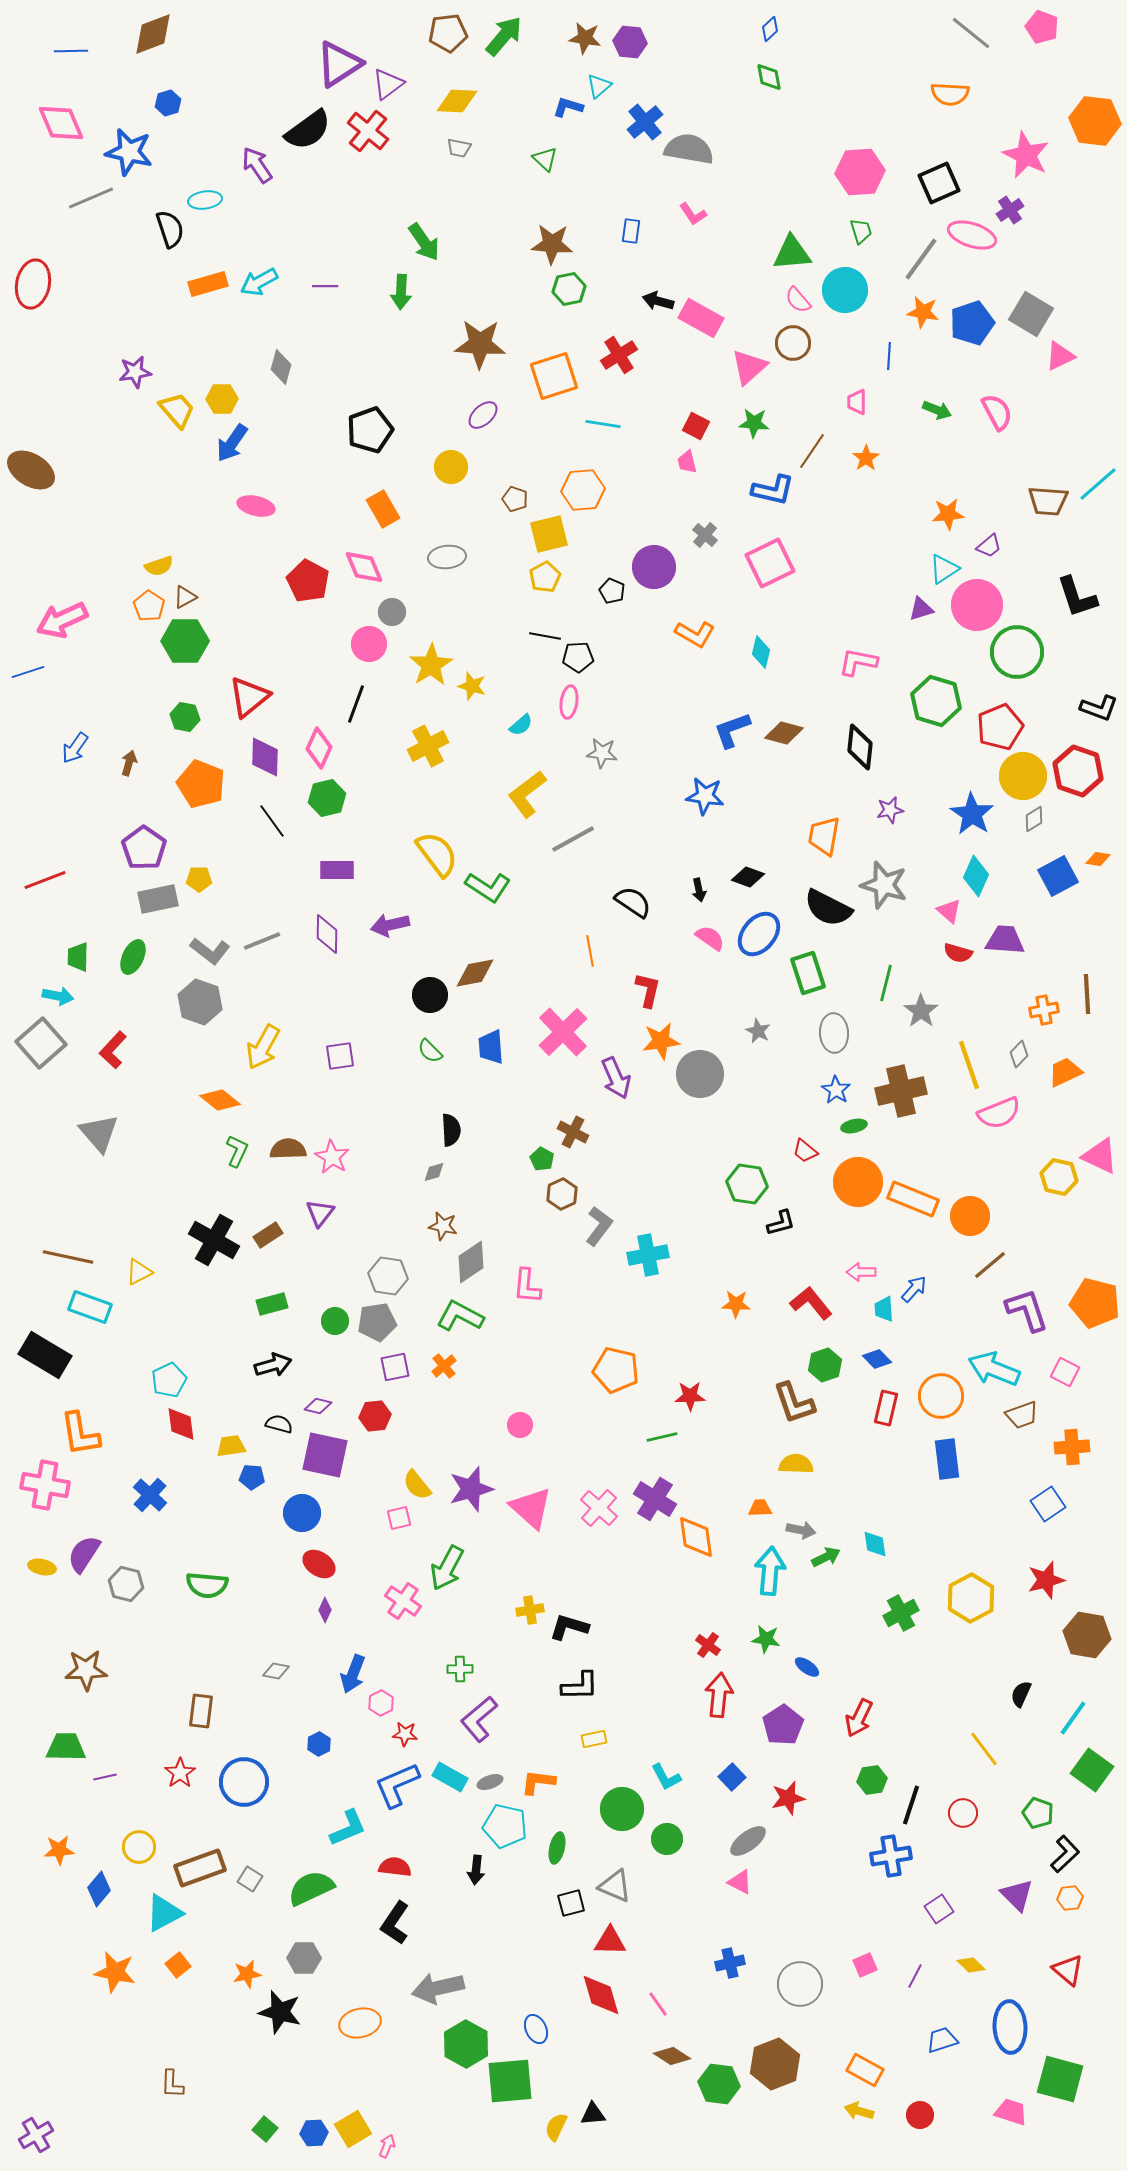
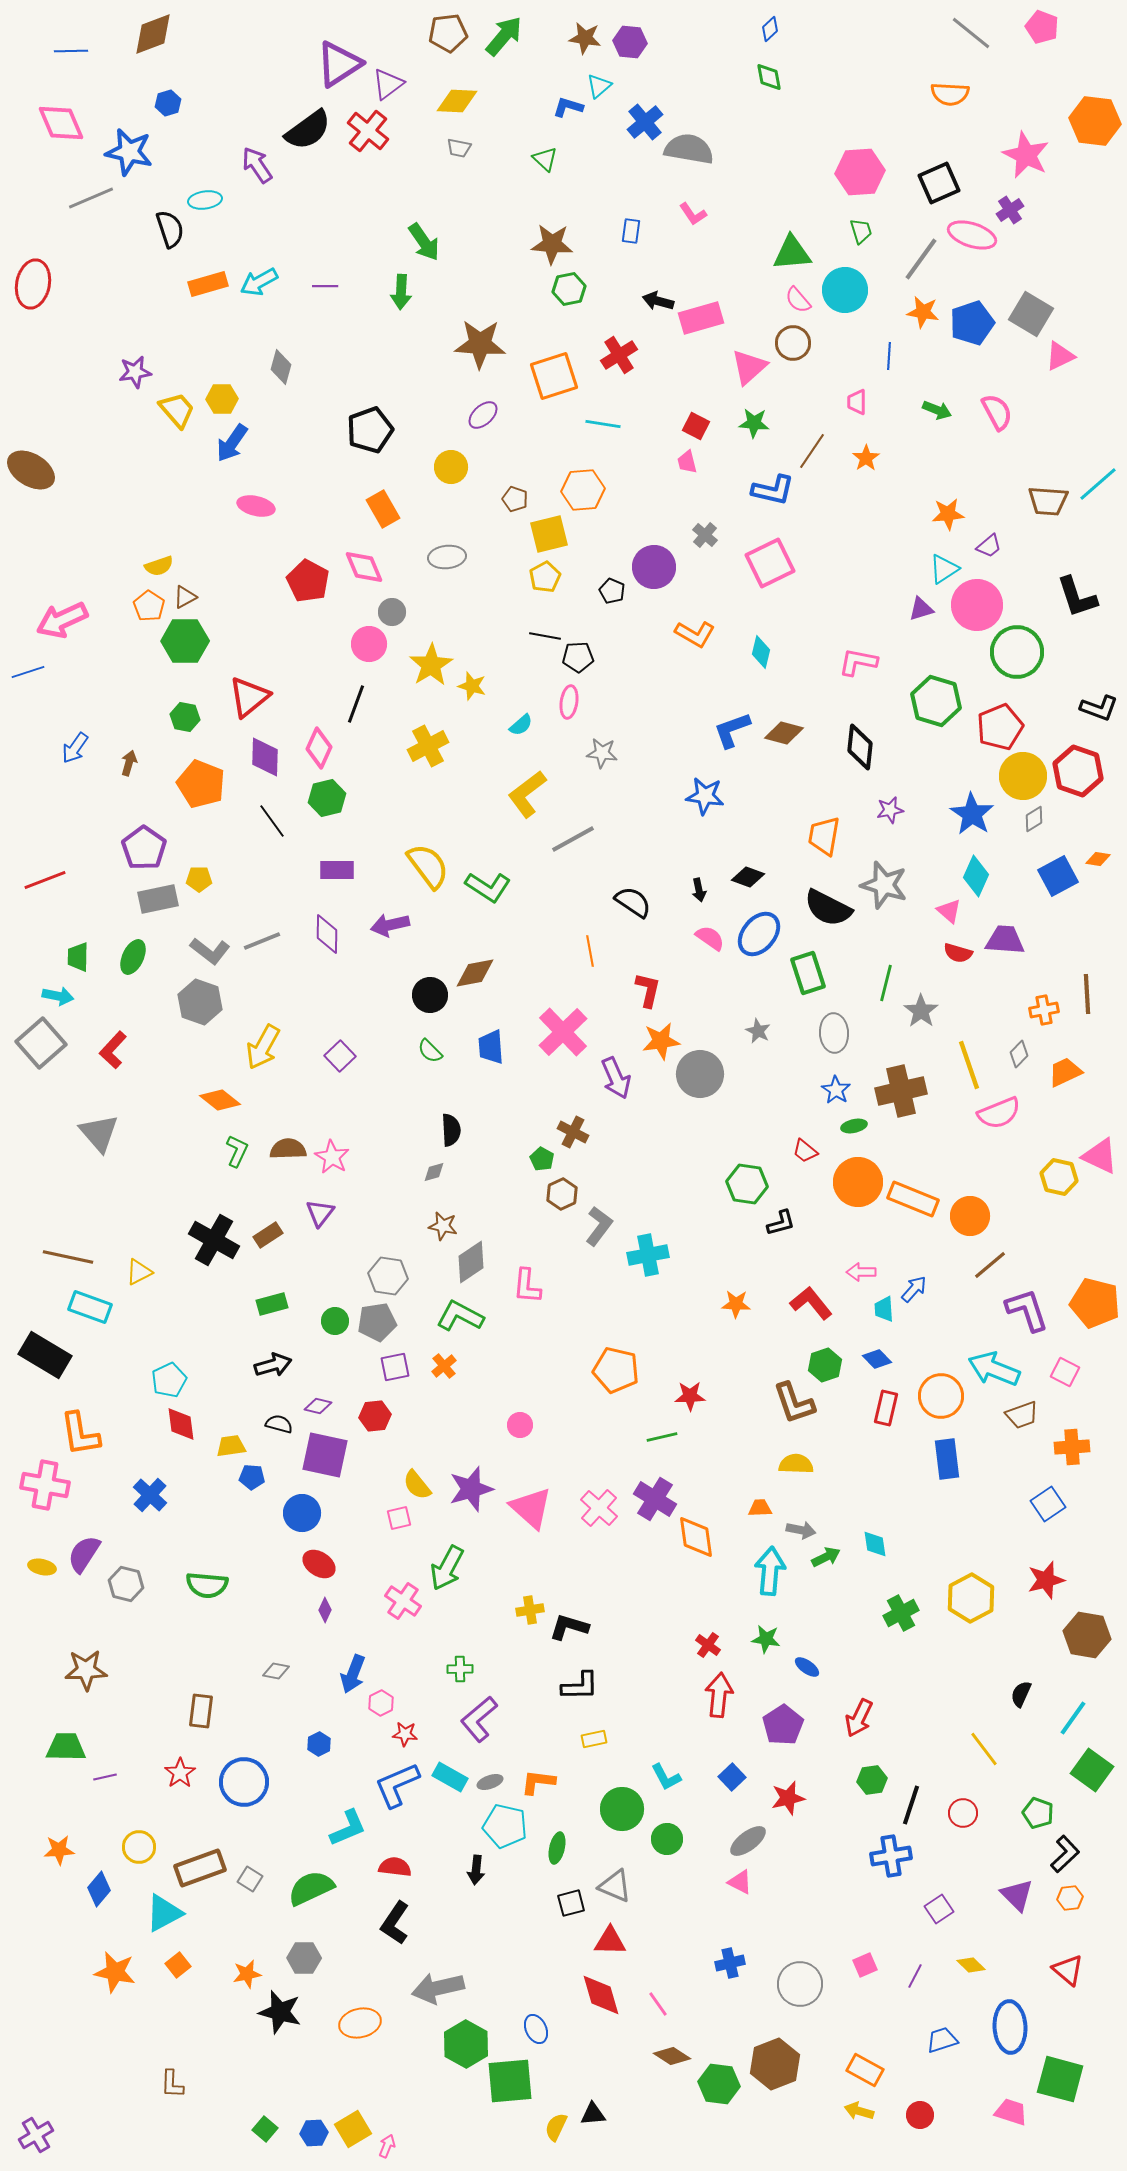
pink rectangle at (701, 318): rotated 45 degrees counterclockwise
yellow semicircle at (437, 854): moved 9 px left, 12 px down
purple square at (340, 1056): rotated 36 degrees counterclockwise
